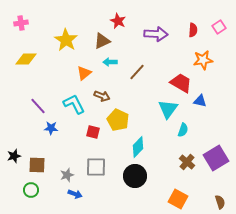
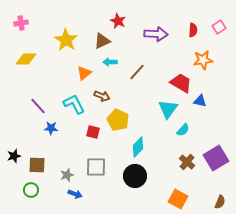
cyan semicircle: rotated 24 degrees clockwise
brown semicircle: rotated 40 degrees clockwise
